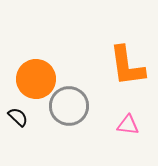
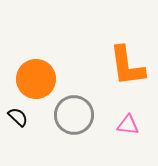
gray circle: moved 5 px right, 9 px down
